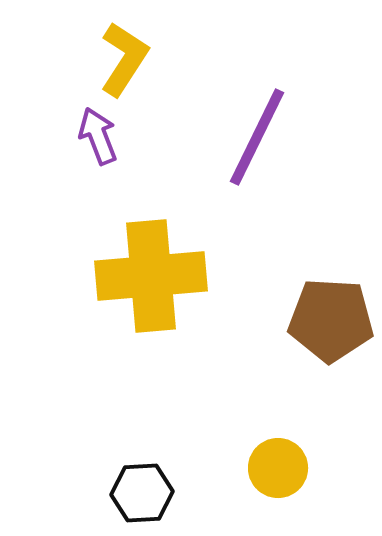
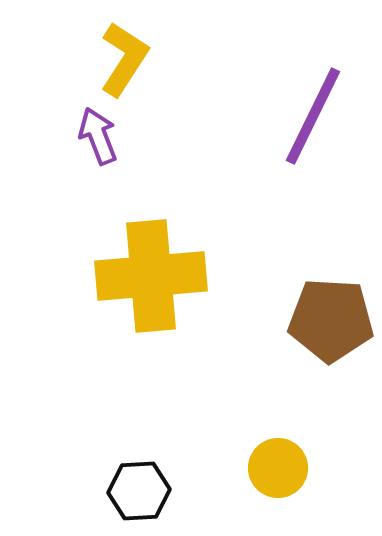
purple line: moved 56 px right, 21 px up
black hexagon: moved 3 px left, 2 px up
